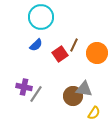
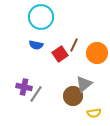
blue semicircle: rotated 56 degrees clockwise
gray triangle: moved 5 px up; rotated 48 degrees counterclockwise
yellow semicircle: rotated 48 degrees clockwise
